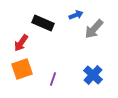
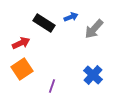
blue arrow: moved 5 px left, 2 px down
black rectangle: moved 1 px right; rotated 10 degrees clockwise
red arrow: rotated 150 degrees counterclockwise
orange square: rotated 15 degrees counterclockwise
purple line: moved 1 px left, 7 px down
